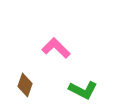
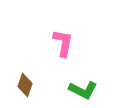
pink L-shape: moved 7 px right, 5 px up; rotated 56 degrees clockwise
